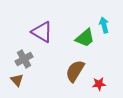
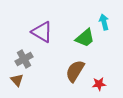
cyan arrow: moved 3 px up
